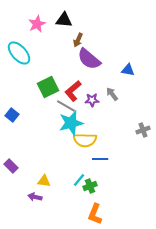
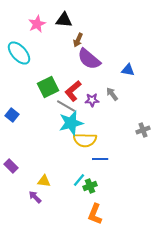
purple arrow: rotated 32 degrees clockwise
